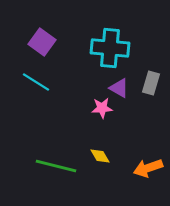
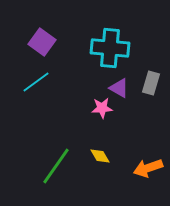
cyan line: rotated 68 degrees counterclockwise
green line: rotated 69 degrees counterclockwise
